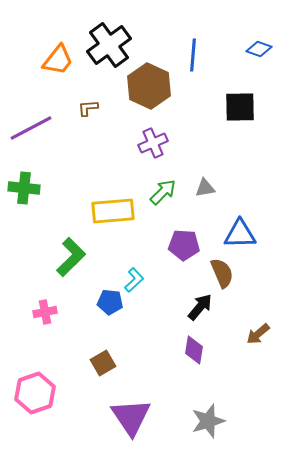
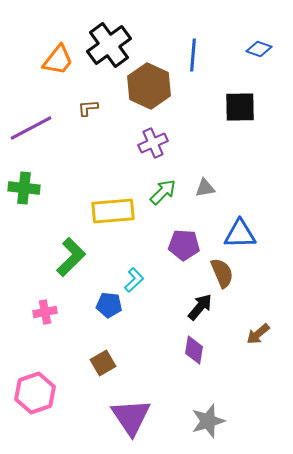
blue pentagon: moved 1 px left, 3 px down
